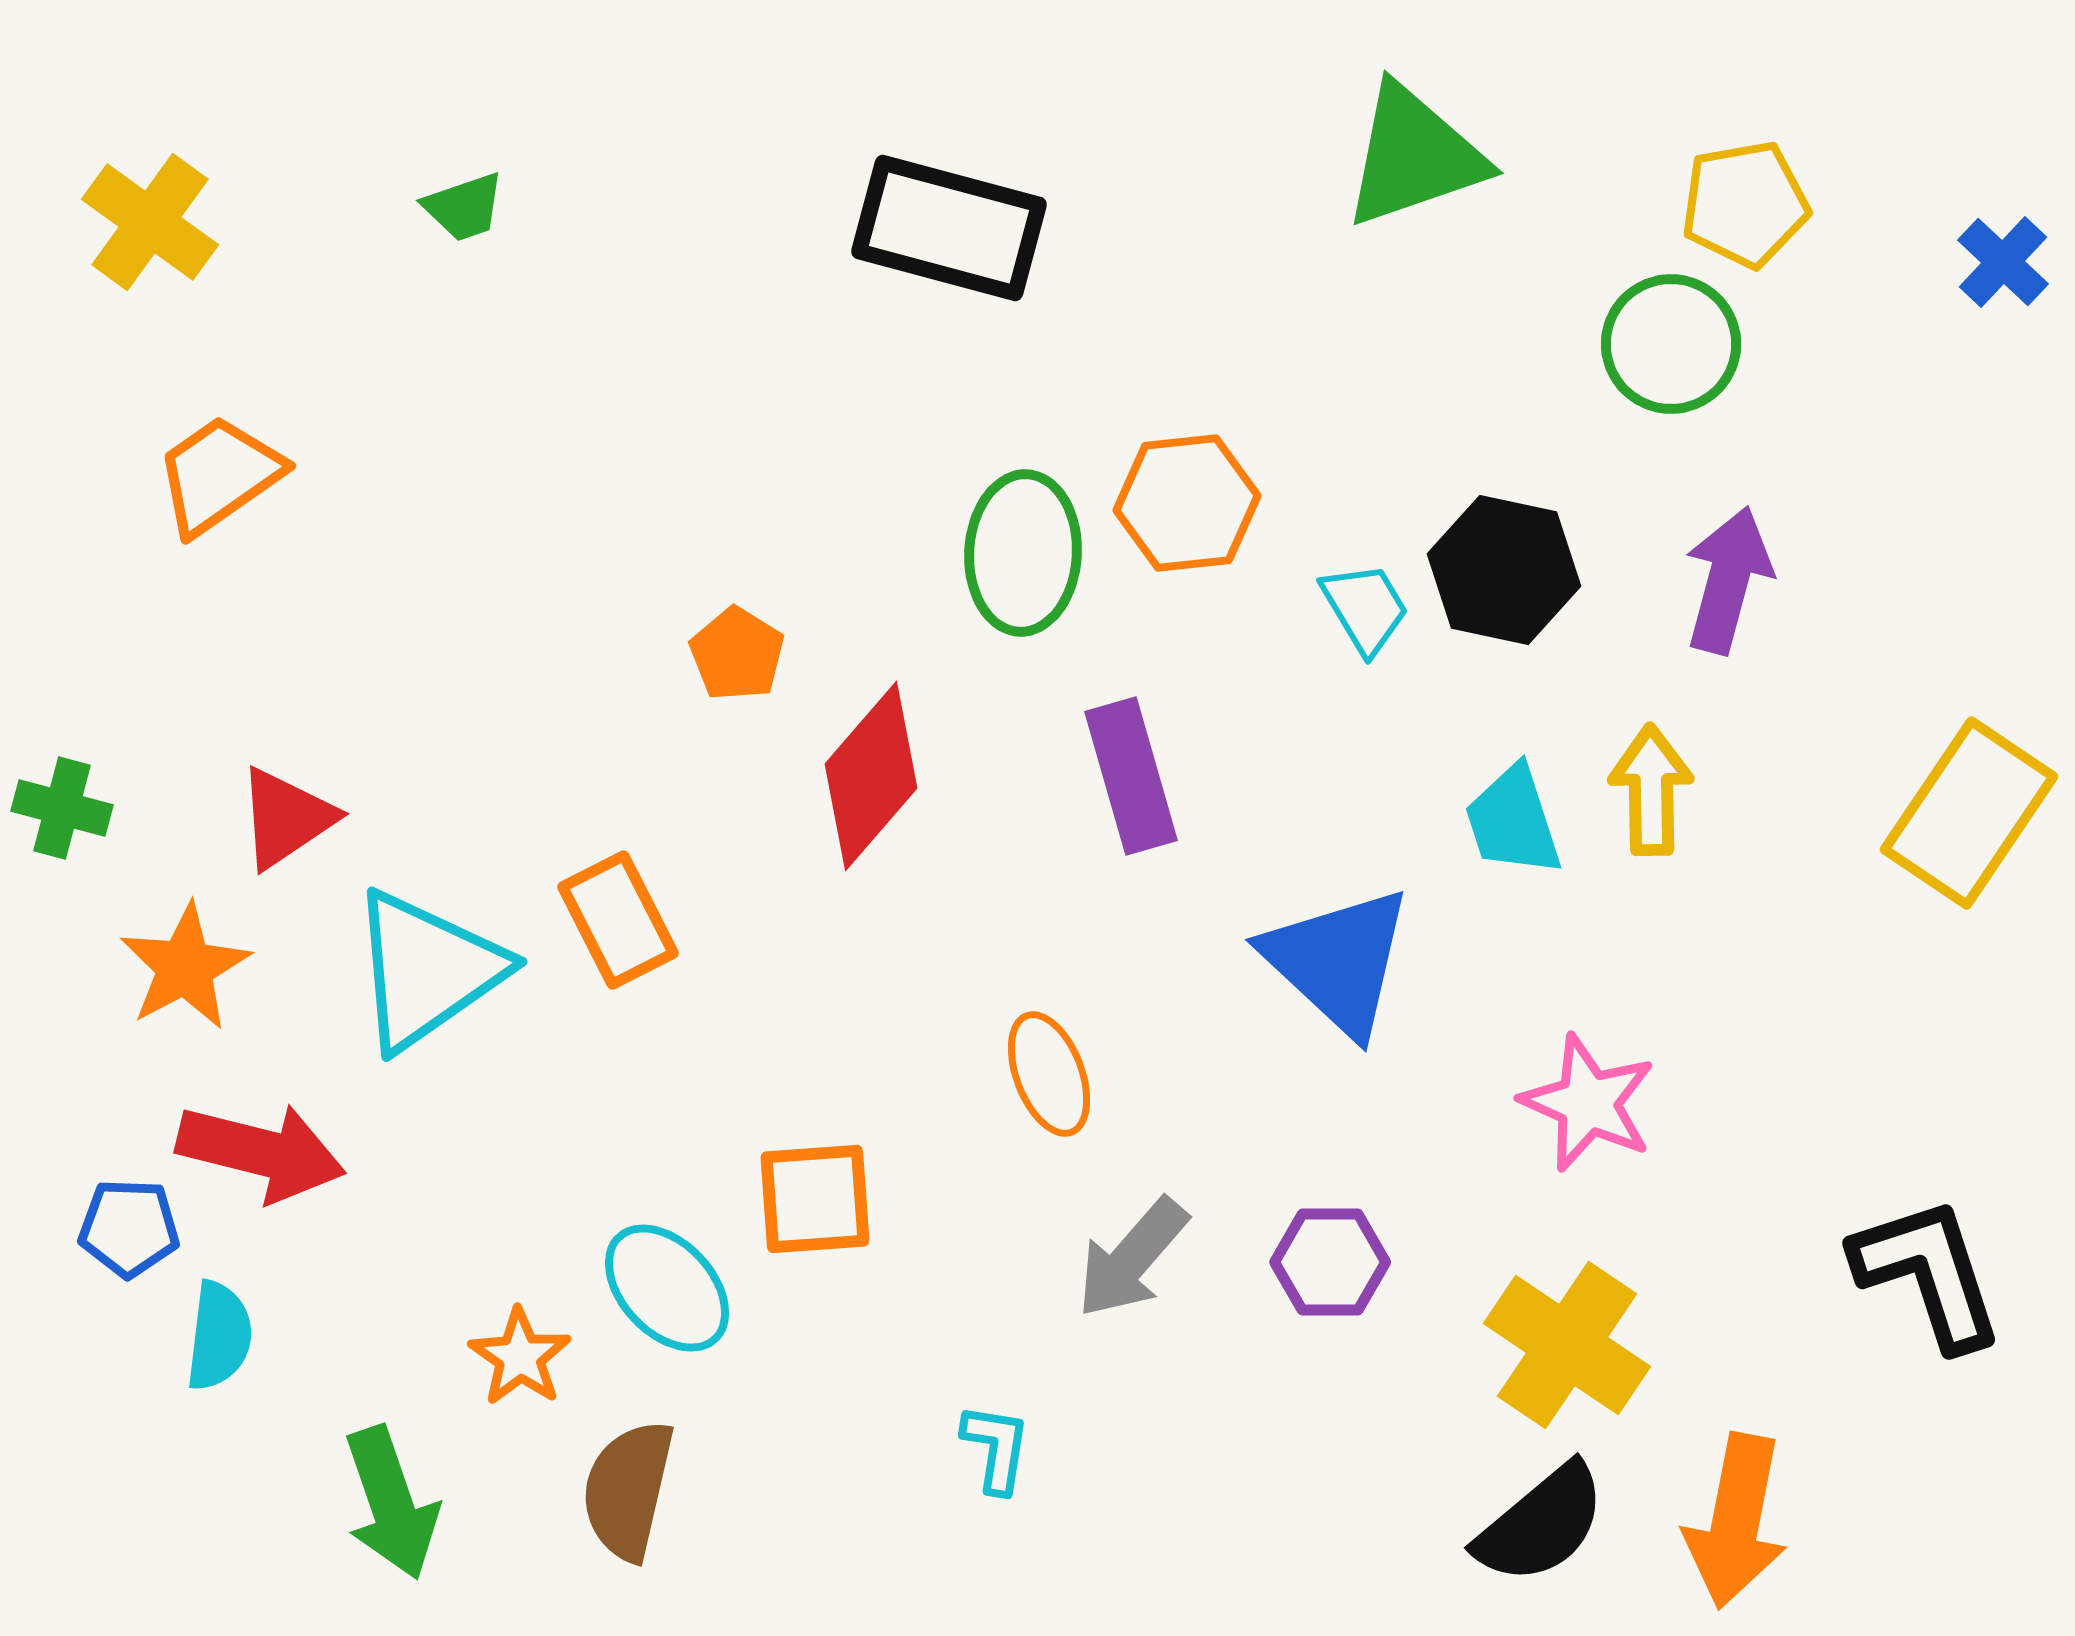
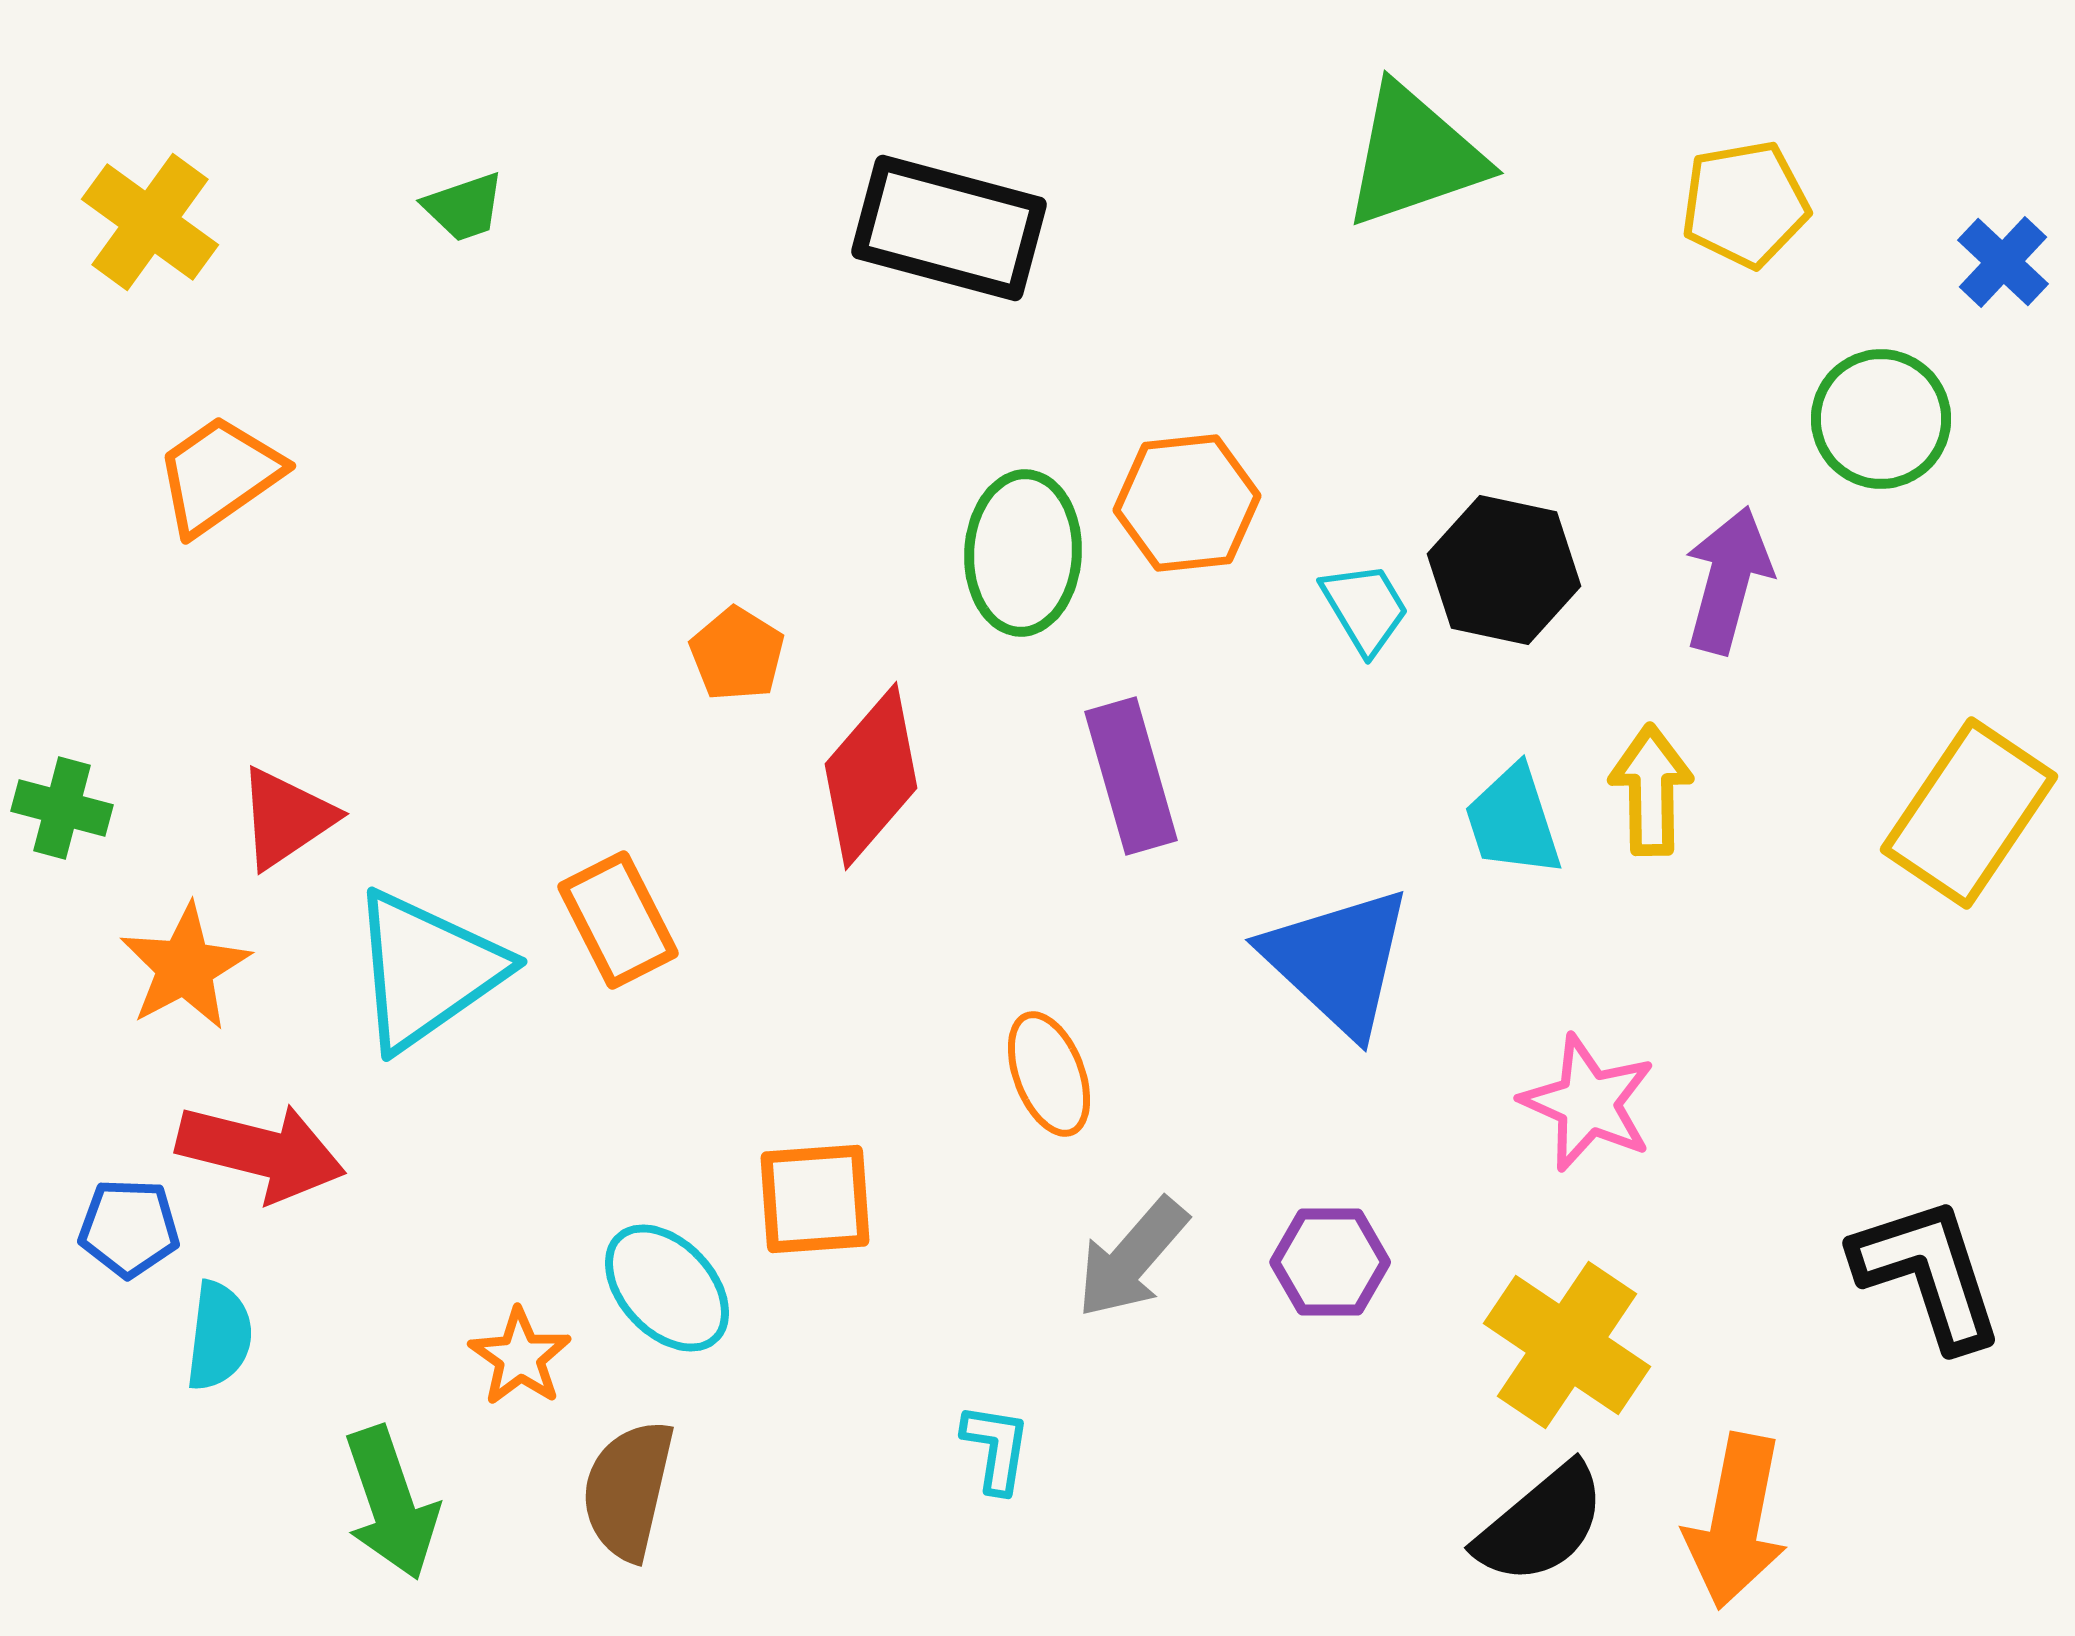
green circle at (1671, 344): moved 210 px right, 75 px down
